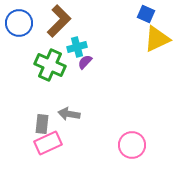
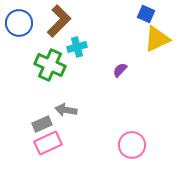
purple semicircle: moved 35 px right, 8 px down
gray arrow: moved 3 px left, 4 px up
gray rectangle: rotated 60 degrees clockwise
